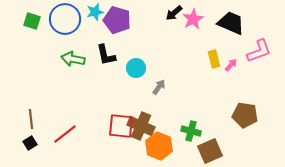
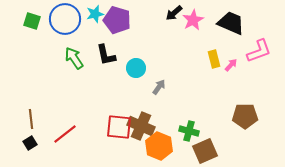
cyan star: moved 2 px down
pink star: moved 1 px down
green arrow: moved 1 px right, 1 px up; rotated 45 degrees clockwise
brown pentagon: moved 1 px down; rotated 10 degrees counterclockwise
red square: moved 2 px left, 1 px down
green cross: moved 2 px left
brown square: moved 5 px left
